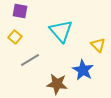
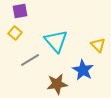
purple square: rotated 21 degrees counterclockwise
cyan triangle: moved 5 px left, 10 px down
yellow square: moved 4 px up
brown star: rotated 15 degrees counterclockwise
